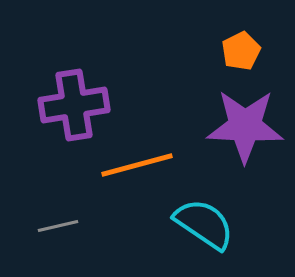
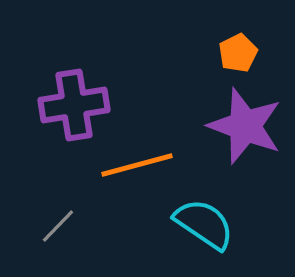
orange pentagon: moved 3 px left, 2 px down
purple star: rotated 18 degrees clockwise
gray line: rotated 33 degrees counterclockwise
